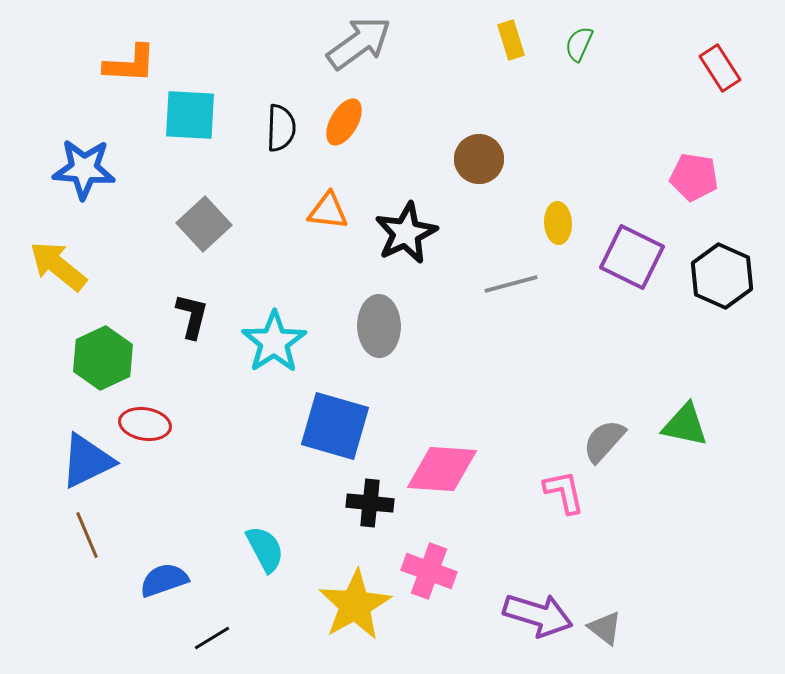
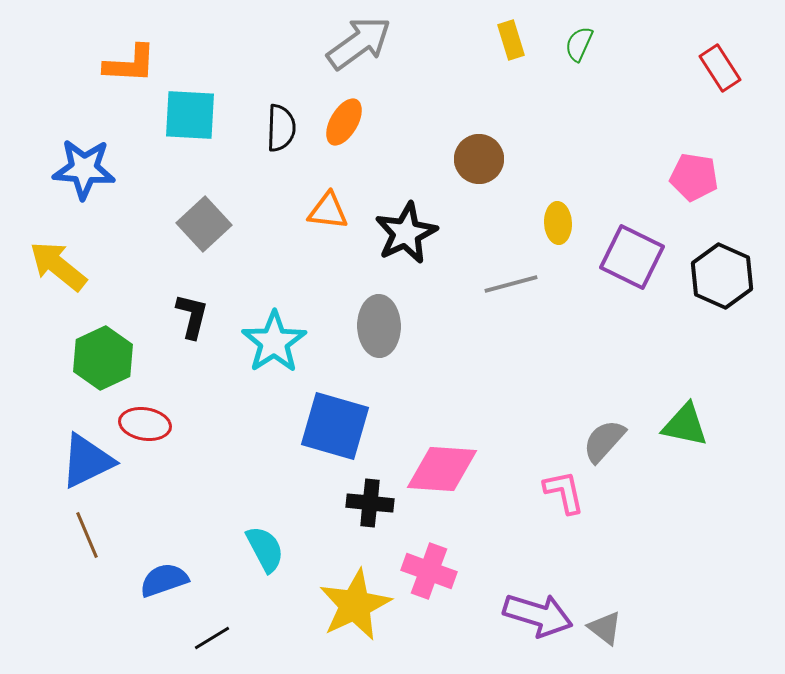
yellow star: rotated 4 degrees clockwise
